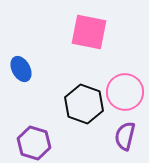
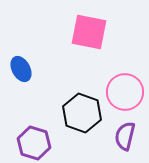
black hexagon: moved 2 px left, 9 px down
